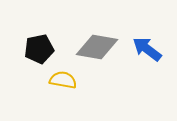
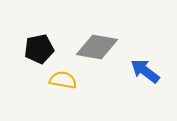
blue arrow: moved 2 px left, 22 px down
